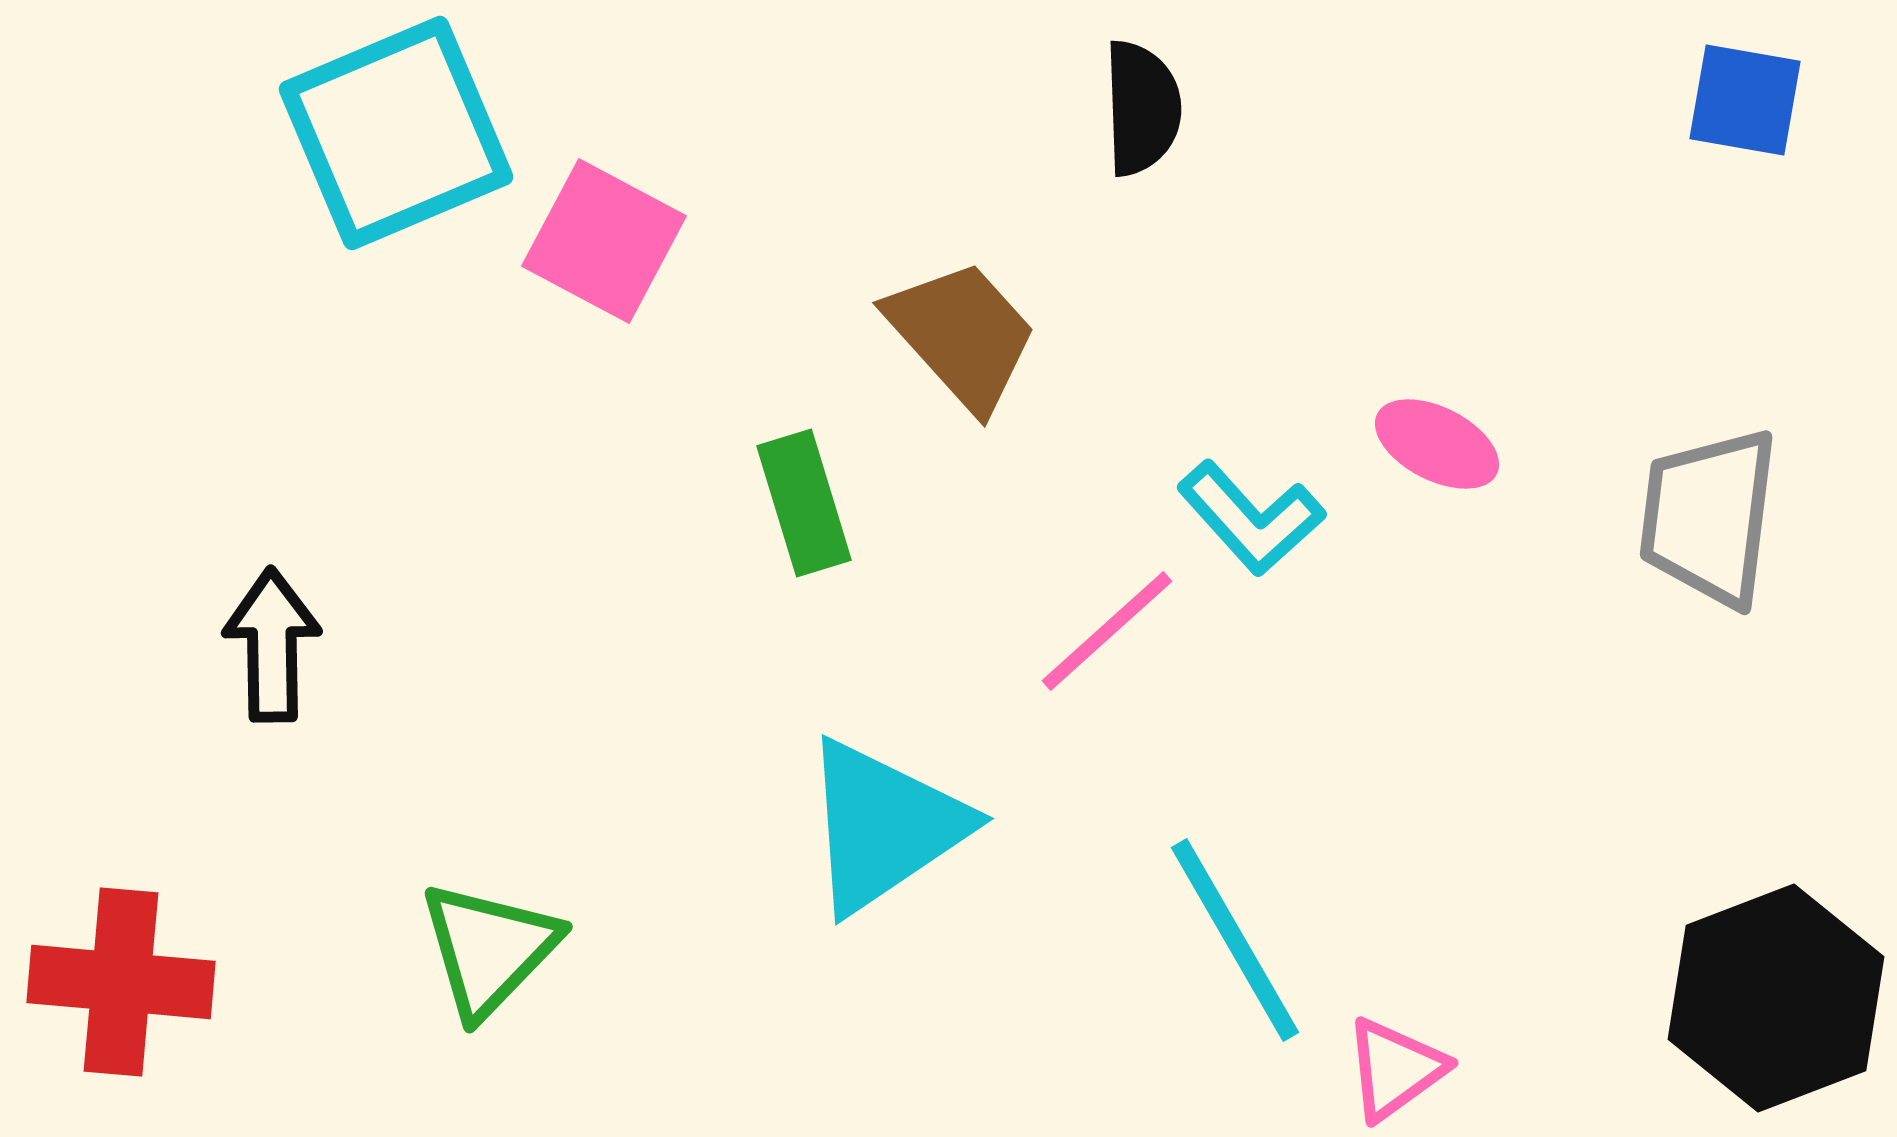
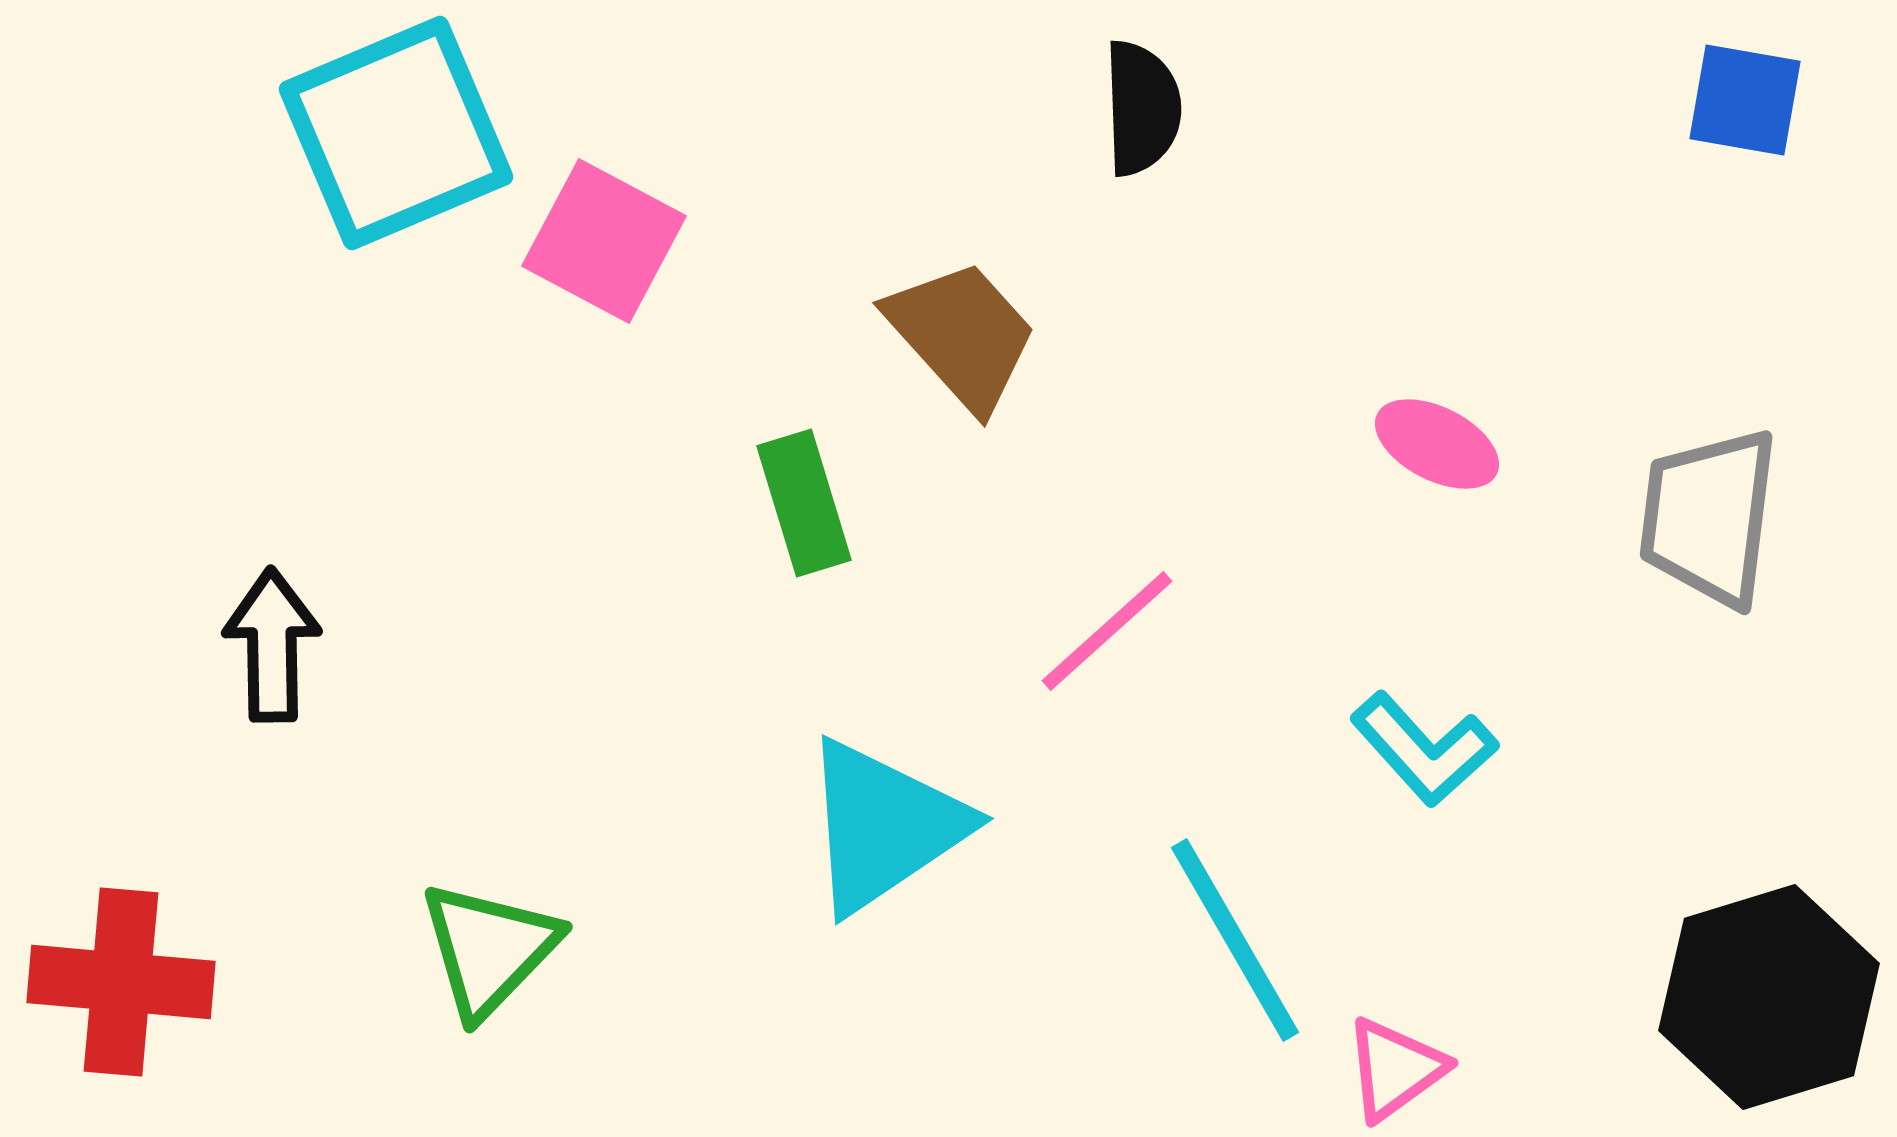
cyan L-shape: moved 173 px right, 231 px down
black hexagon: moved 7 px left, 1 px up; rotated 4 degrees clockwise
